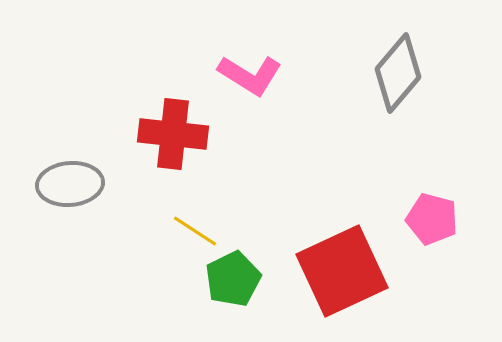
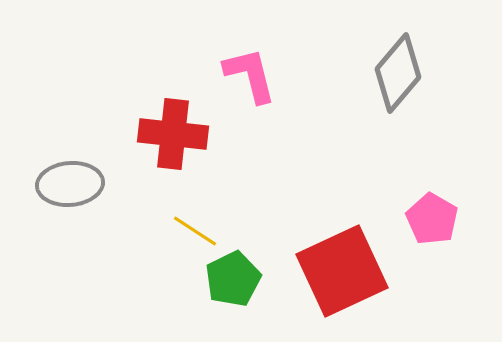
pink L-shape: rotated 136 degrees counterclockwise
pink pentagon: rotated 15 degrees clockwise
